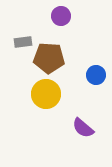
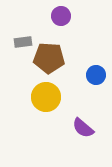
yellow circle: moved 3 px down
